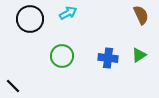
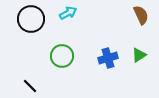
black circle: moved 1 px right
blue cross: rotated 24 degrees counterclockwise
black line: moved 17 px right
